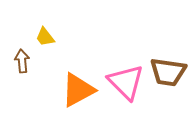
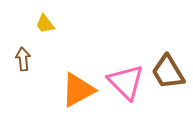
yellow trapezoid: moved 13 px up
brown arrow: moved 1 px right, 2 px up
brown trapezoid: rotated 51 degrees clockwise
